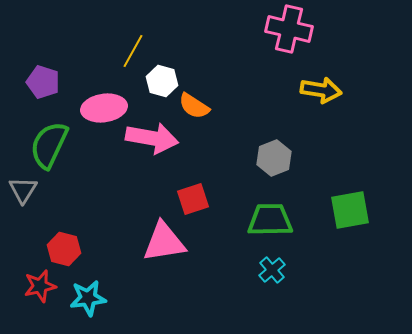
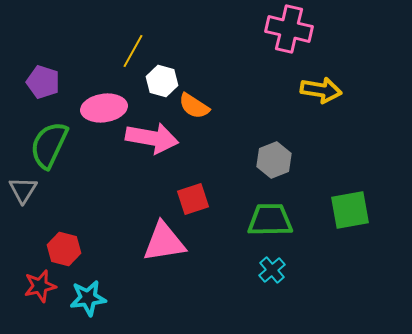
gray hexagon: moved 2 px down
